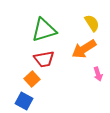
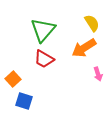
green triangle: moved 1 px left; rotated 32 degrees counterclockwise
orange arrow: moved 1 px up
red trapezoid: rotated 40 degrees clockwise
orange square: moved 19 px left
blue square: rotated 12 degrees counterclockwise
